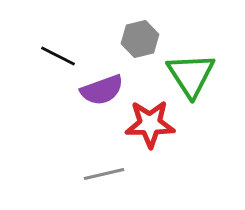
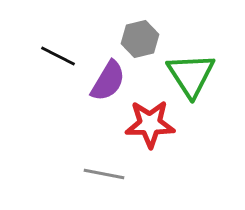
purple semicircle: moved 6 px right, 9 px up; rotated 39 degrees counterclockwise
gray line: rotated 24 degrees clockwise
